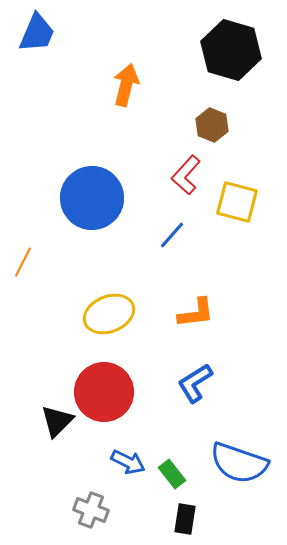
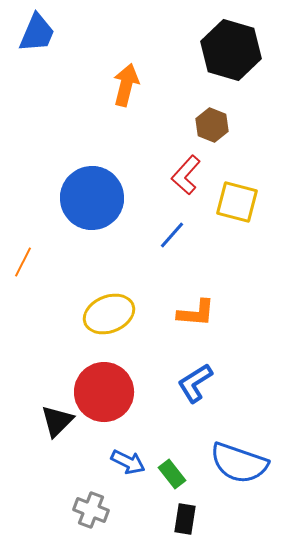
orange L-shape: rotated 12 degrees clockwise
